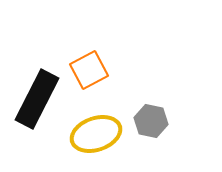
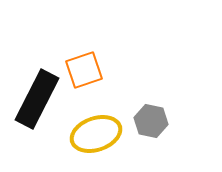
orange square: moved 5 px left; rotated 9 degrees clockwise
